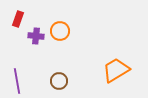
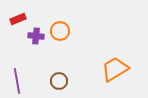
red rectangle: rotated 49 degrees clockwise
orange trapezoid: moved 1 px left, 1 px up
